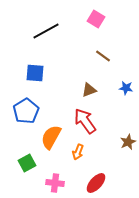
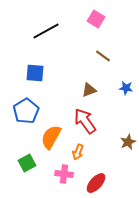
pink cross: moved 9 px right, 9 px up
